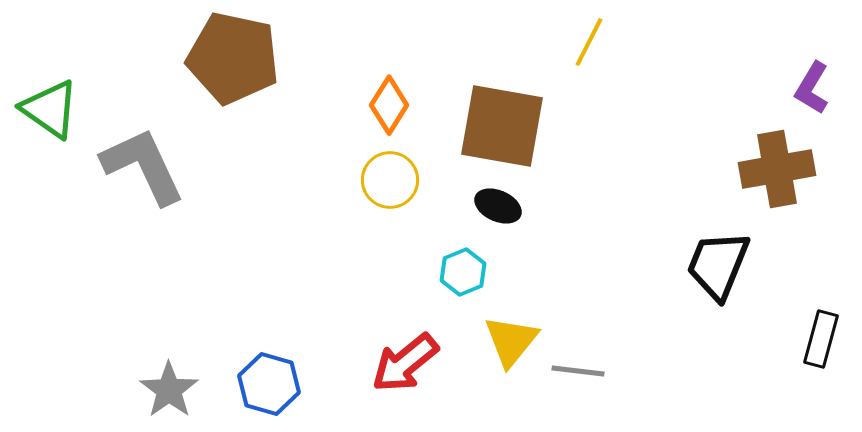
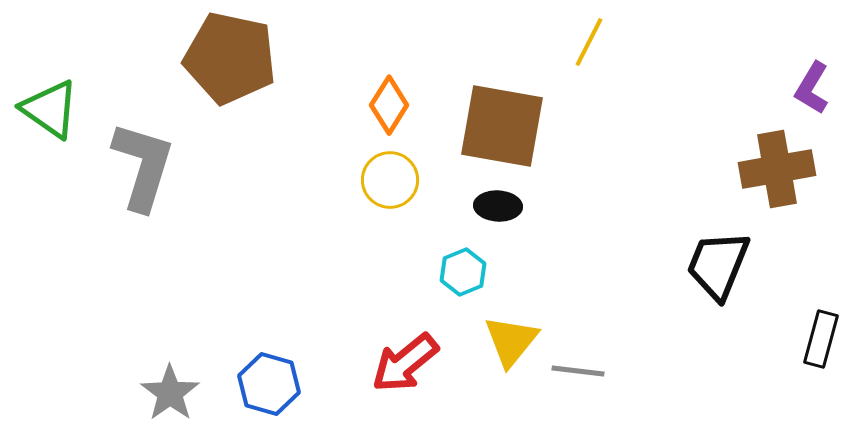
brown pentagon: moved 3 px left
gray L-shape: rotated 42 degrees clockwise
black ellipse: rotated 21 degrees counterclockwise
gray star: moved 1 px right, 3 px down
